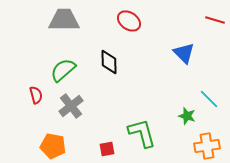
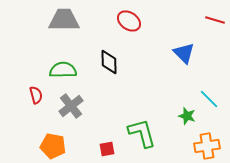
green semicircle: rotated 40 degrees clockwise
